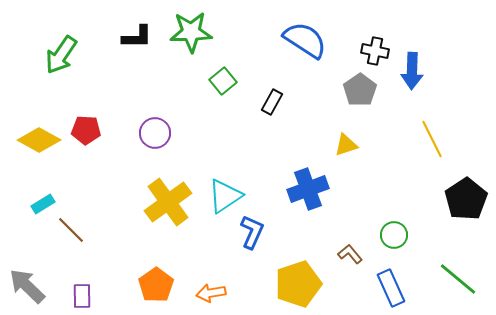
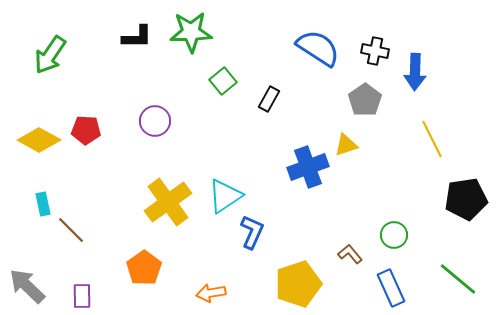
blue semicircle: moved 13 px right, 8 px down
green arrow: moved 11 px left
blue arrow: moved 3 px right, 1 px down
gray pentagon: moved 5 px right, 10 px down
black rectangle: moved 3 px left, 3 px up
purple circle: moved 12 px up
blue cross: moved 22 px up
black pentagon: rotated 24 degrees clockwise
cyan rectangle: rotated 70 degrees counterclockwise
orange pentagon: moved 12 px left, 17 px up
